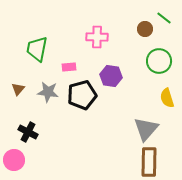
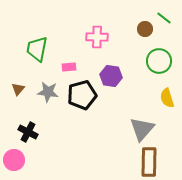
gray triangle: moved 4 px left
